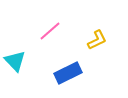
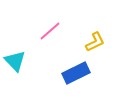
yellow L-shape: moved 2 px left, 2 px down
blue rectangle: moved 8 px right
